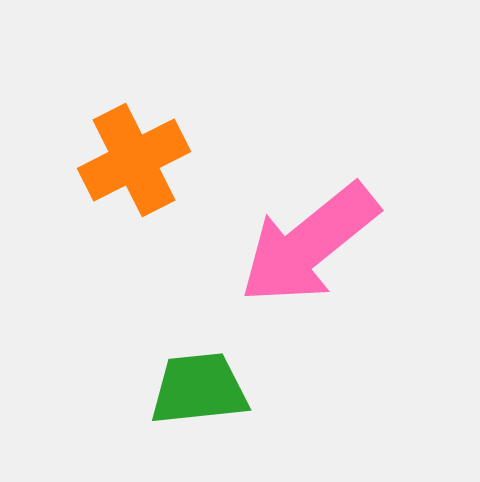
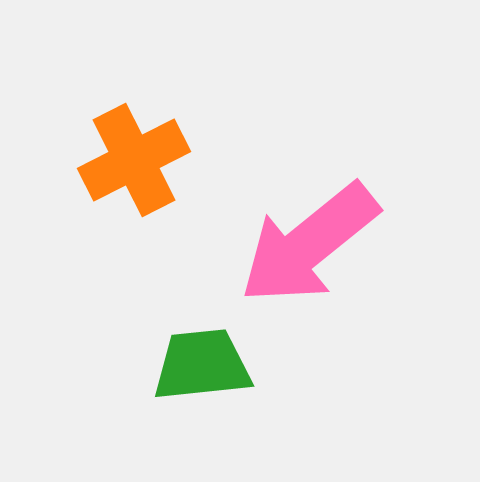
green trapezoid: moved 3 px right, 24 px up
